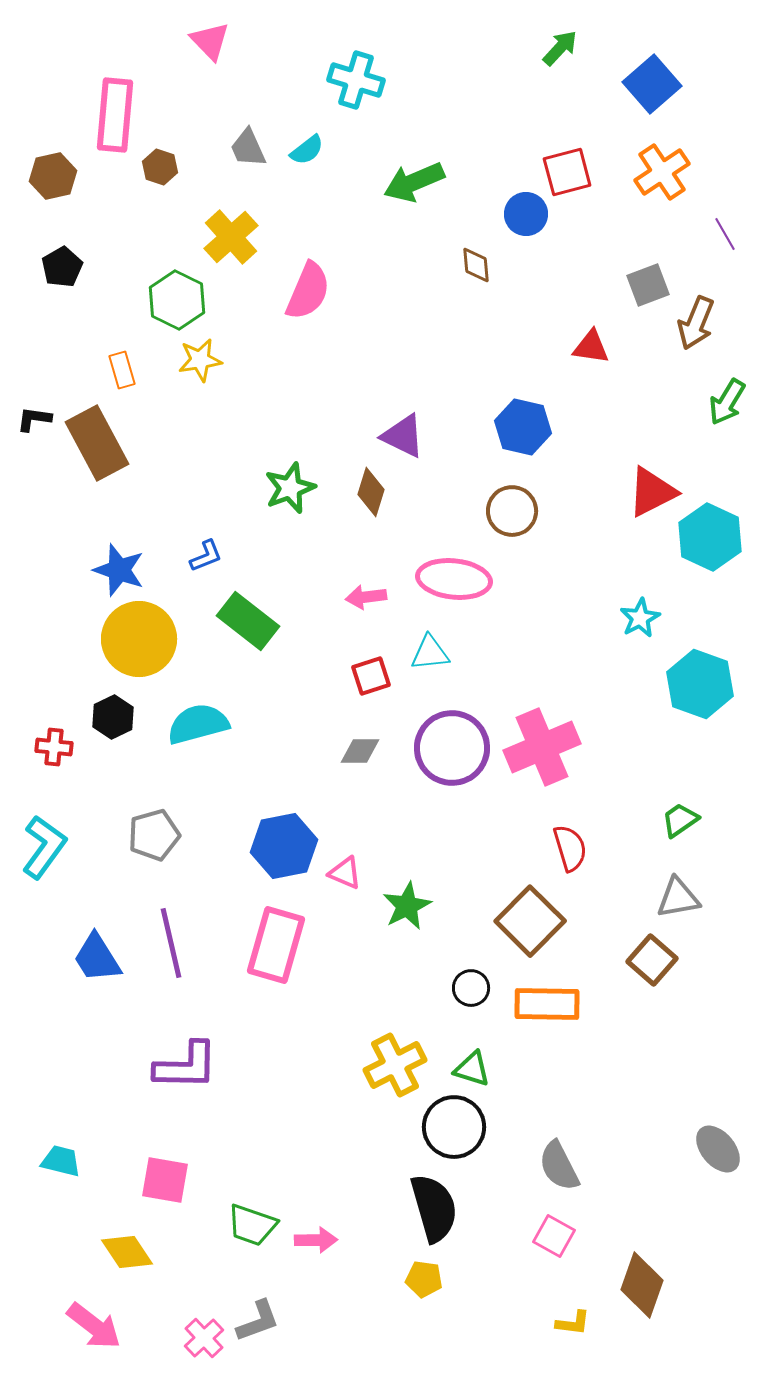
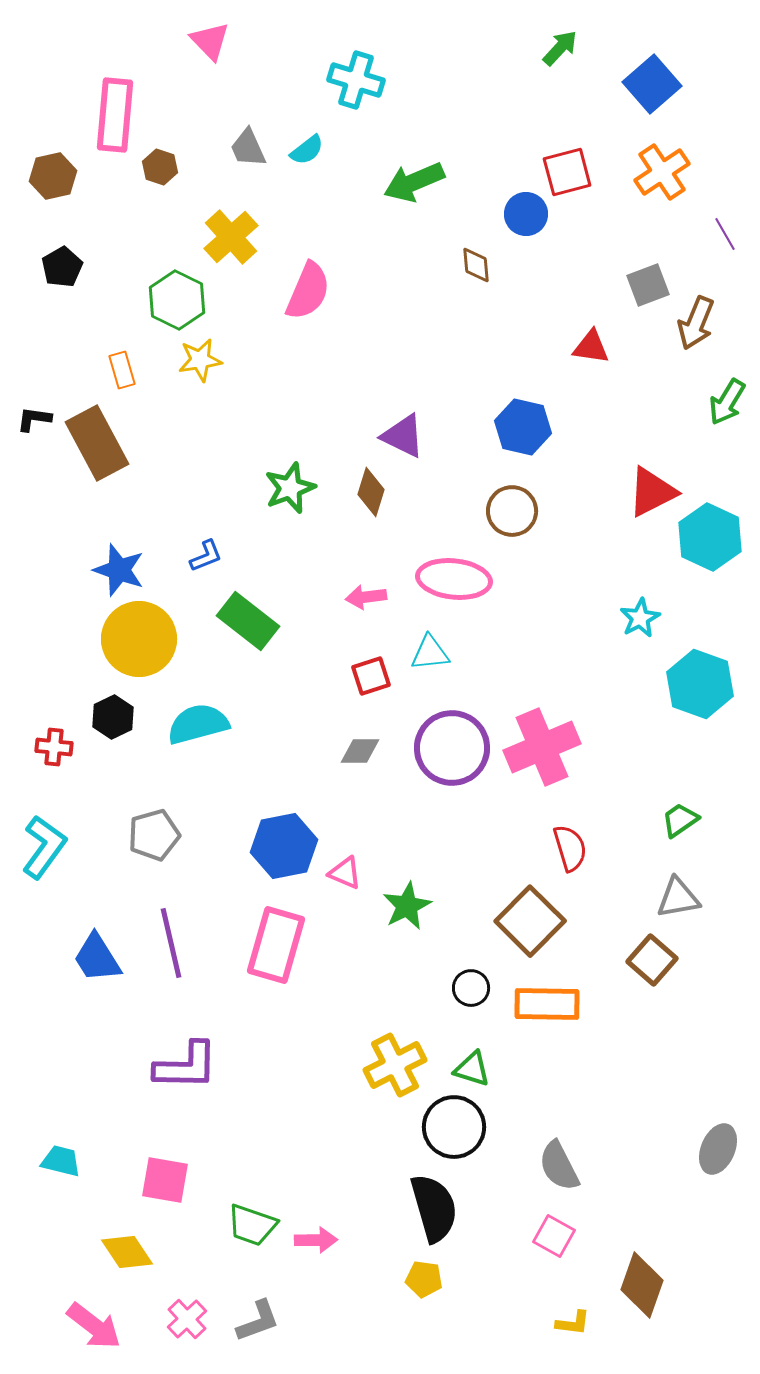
gray ellipse at (718, 1149): rotated 63 degrees clockwise
pink cross at (204, 1338): moved 17 px left, 19 px up
